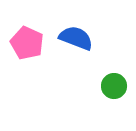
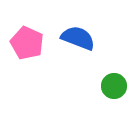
blue semicircle: moved 2 px right
